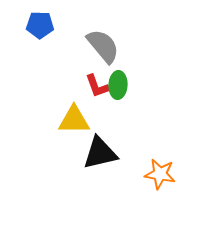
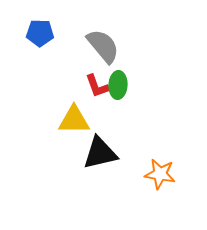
blue pentagon: moved 8 px down
